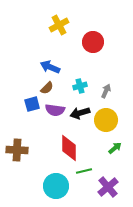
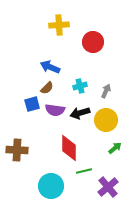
yellow cross: rotated 24 degrees clockwise
cyan circle: moved 5 px left
